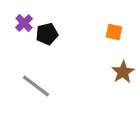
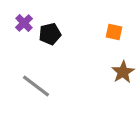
black pentagon: moved 3 px right
